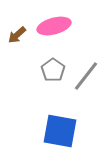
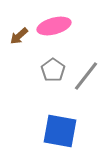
brown arrow: moved 2 px right, 1 px down
